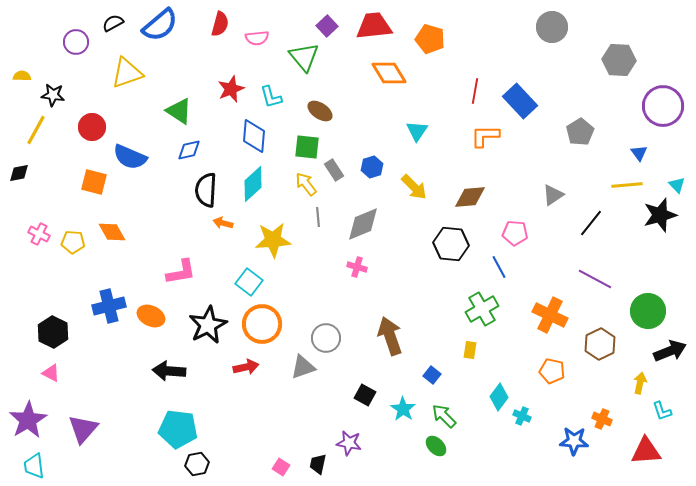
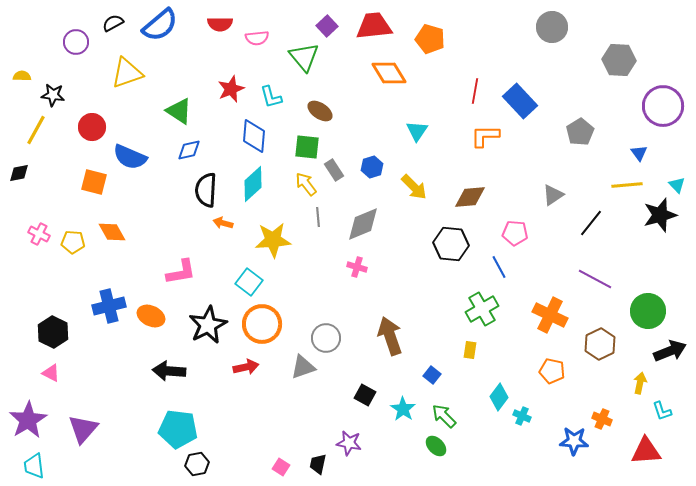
red semicircle at (220, 24): rotated 75 degrees clockwise
